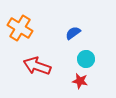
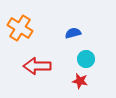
blue semicircle: rotated 21 degrees clockwise
red arrow: rotated 20 degrees counterclockwise
